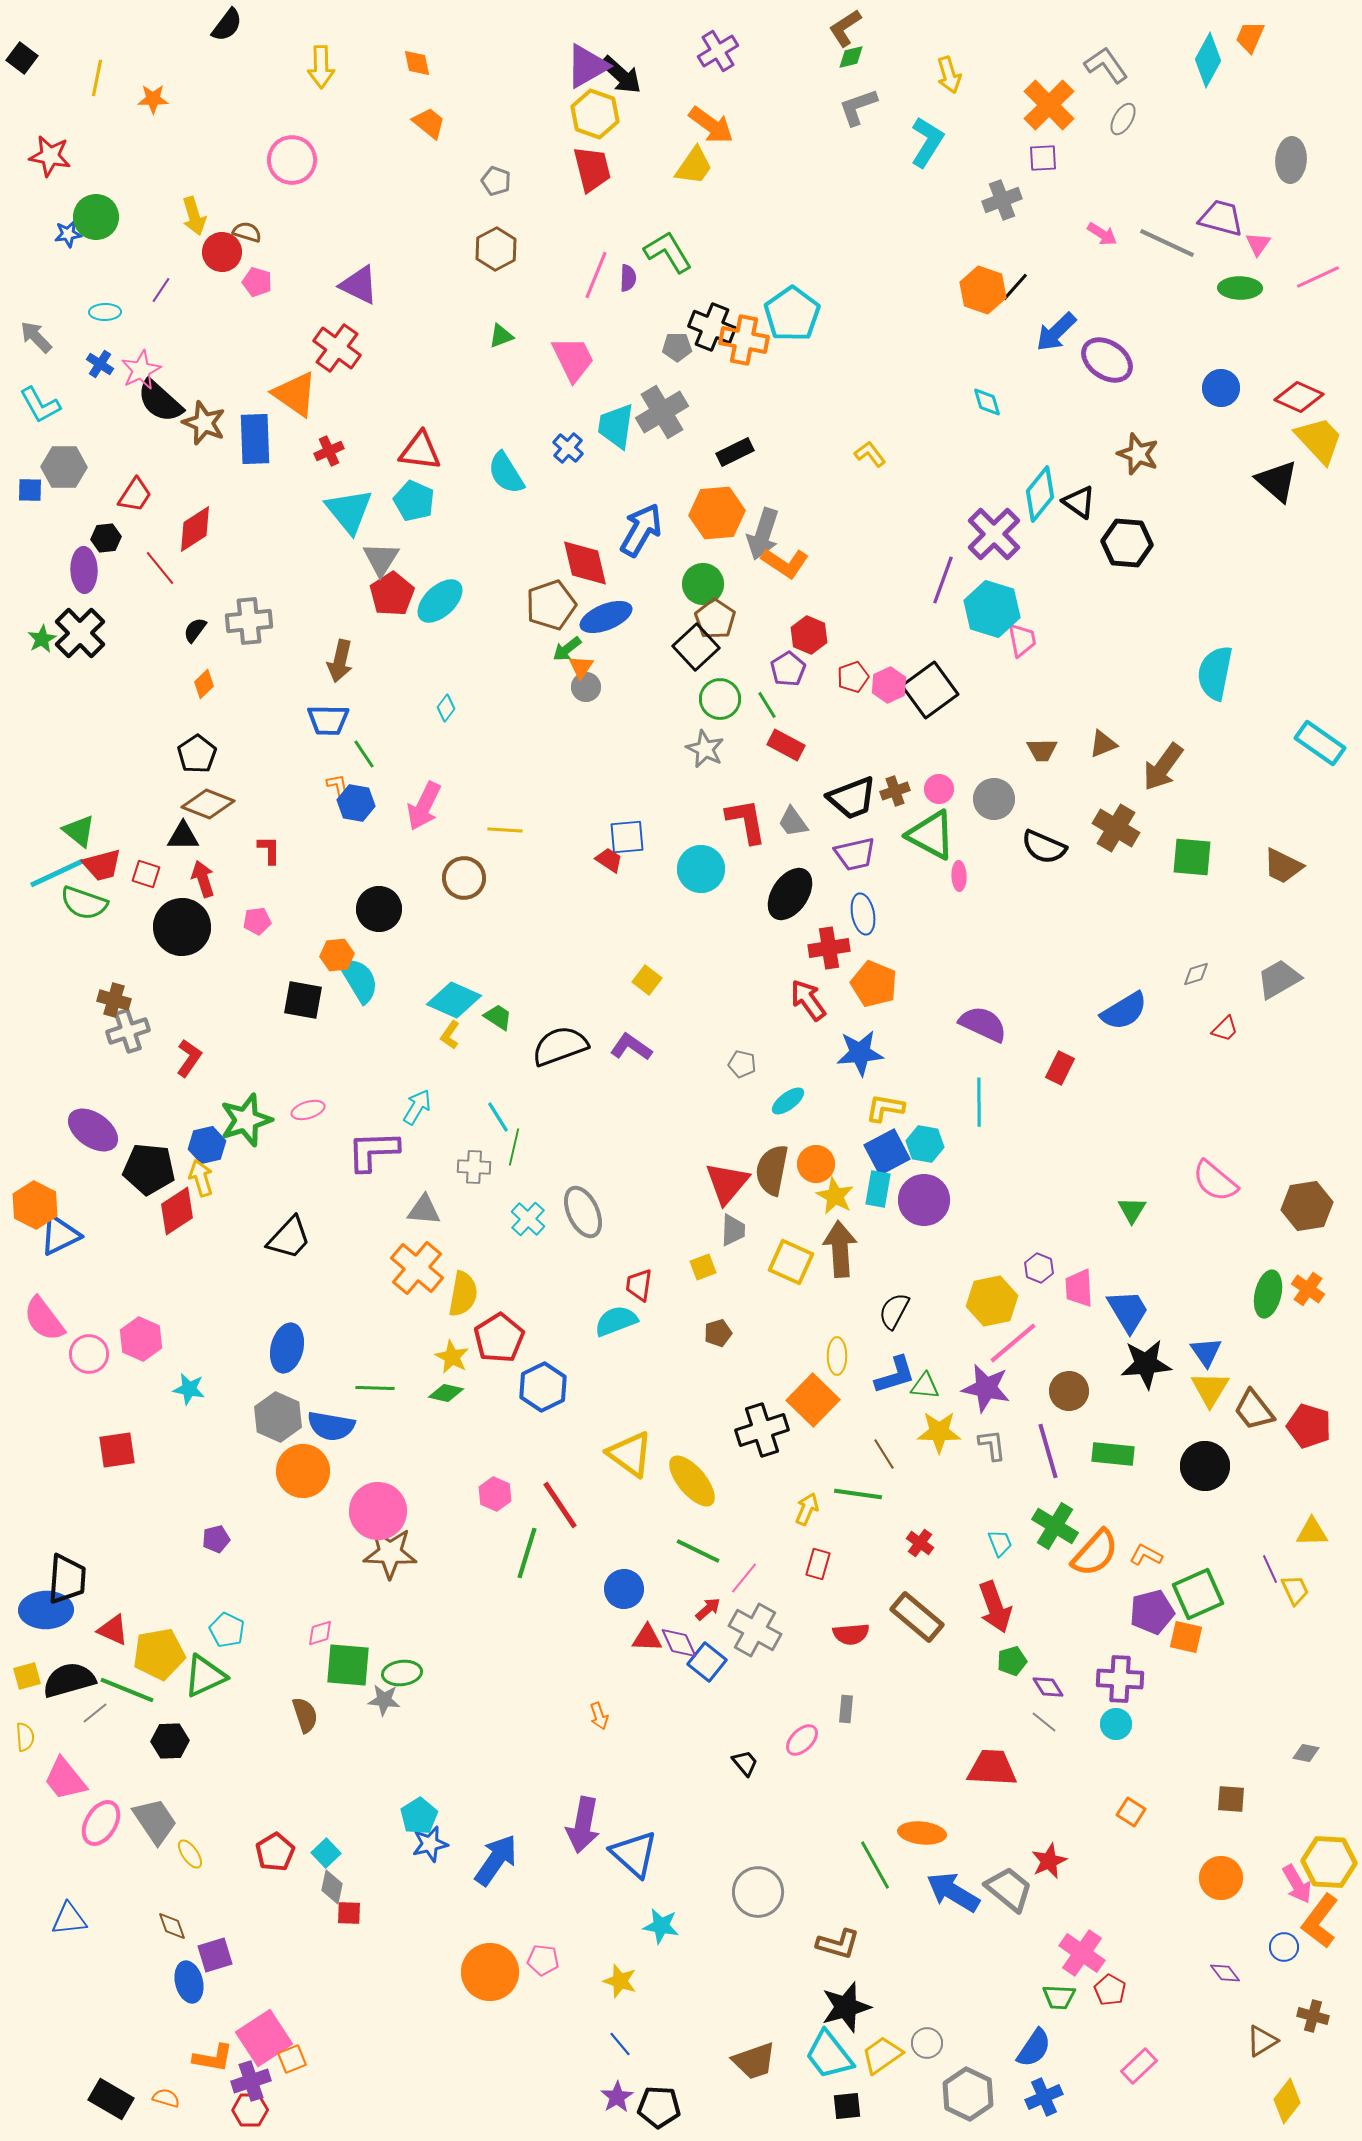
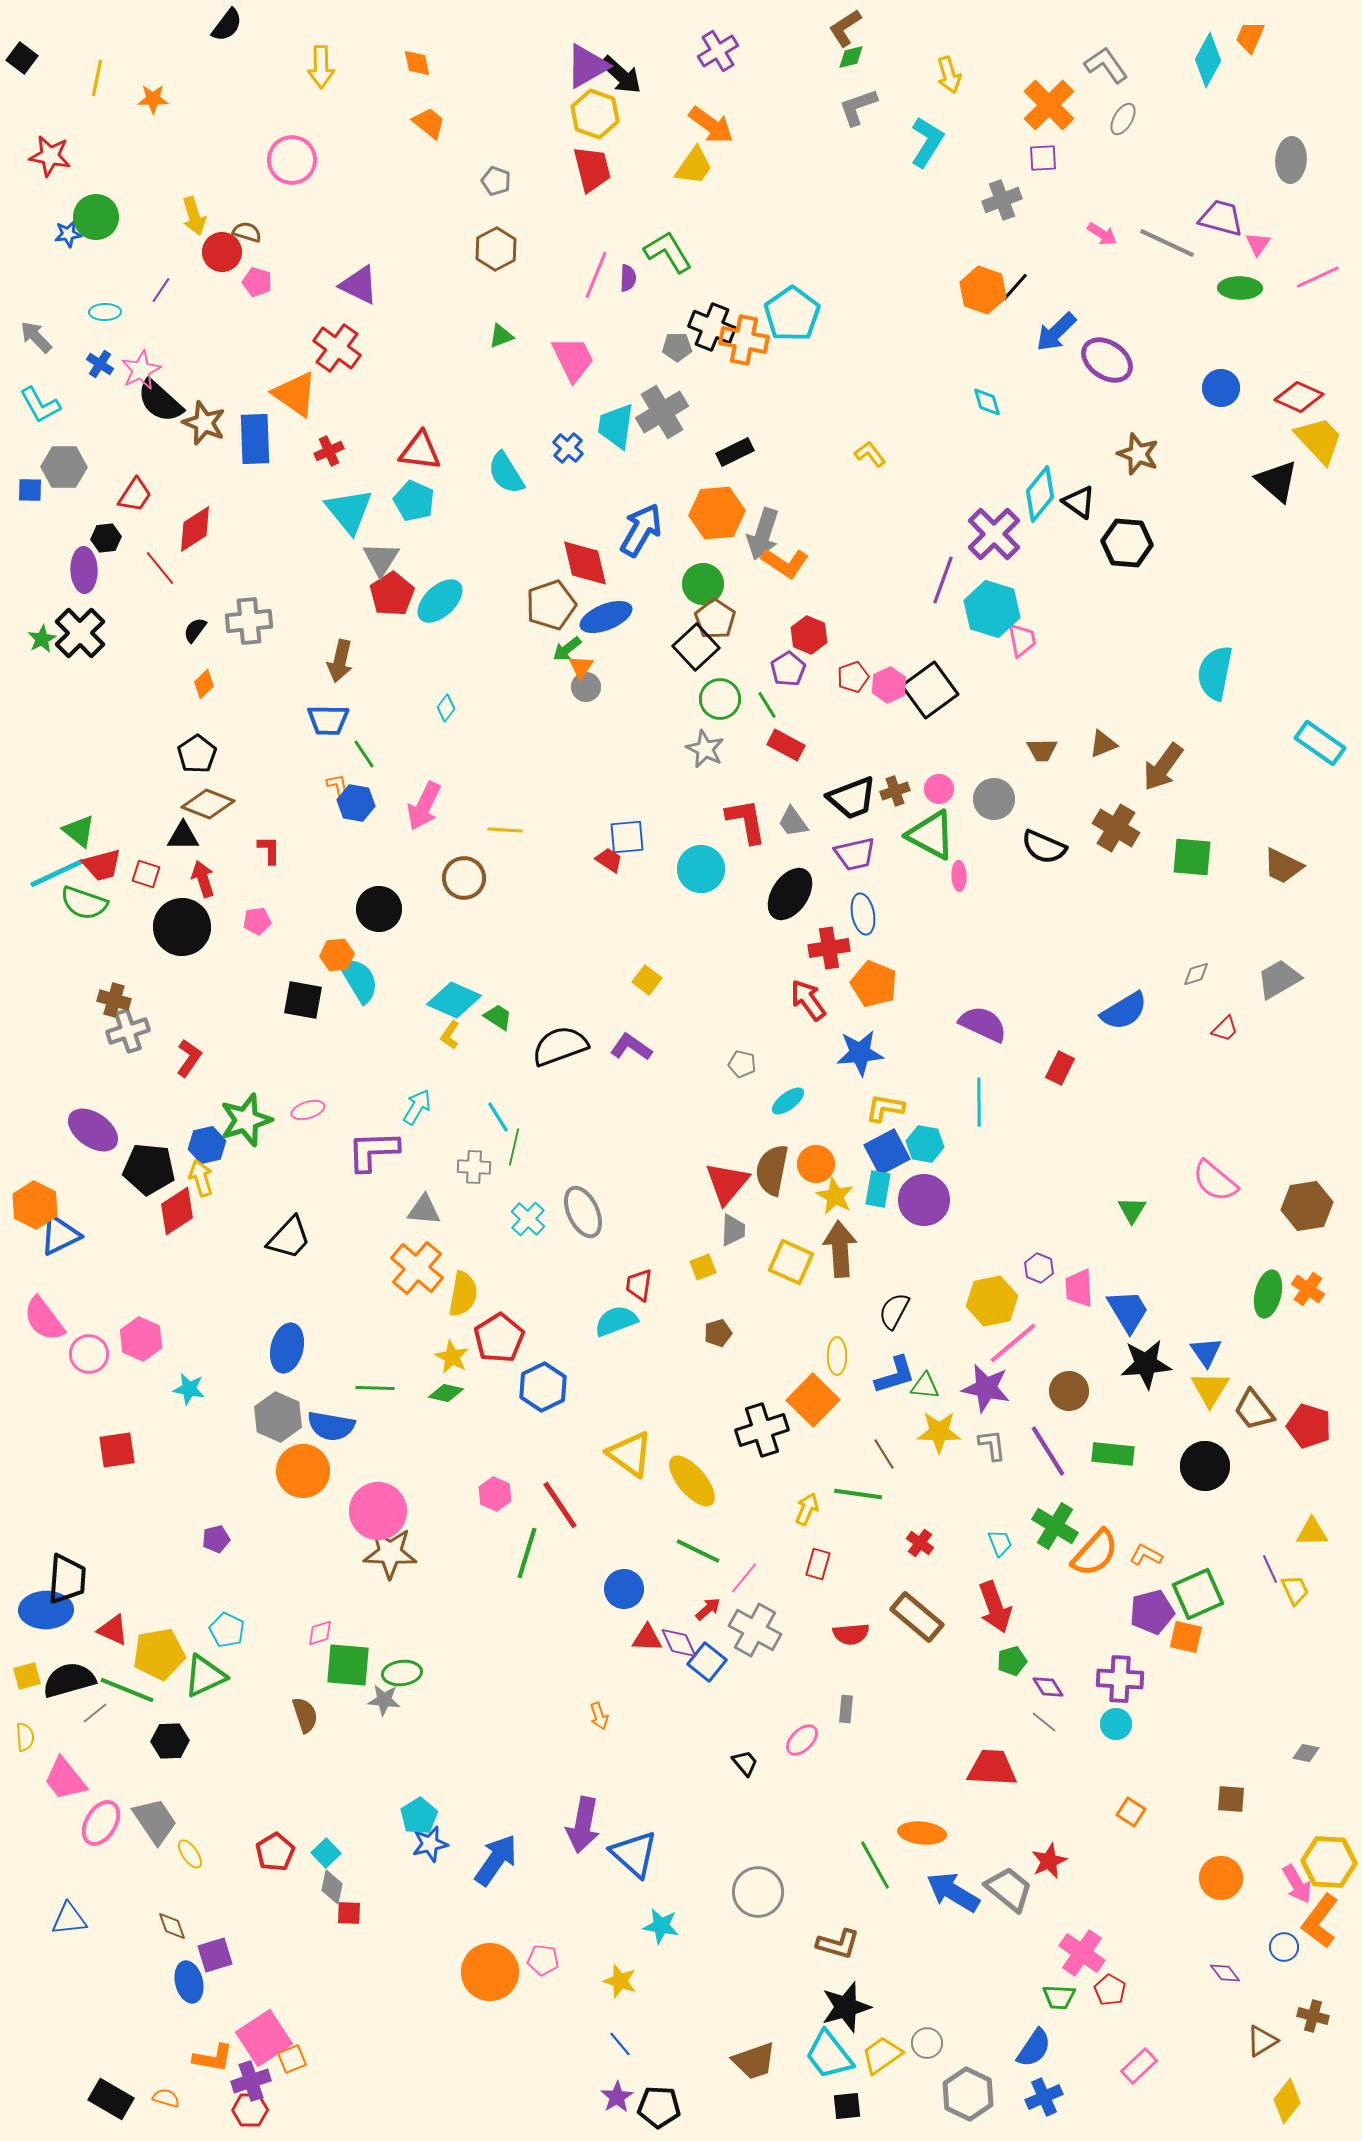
purple line at (1048, 1451): rotated 16 degrees counterclockwise
